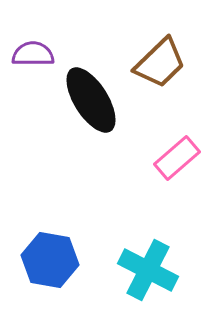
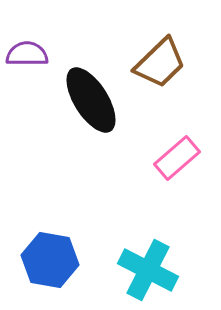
purple semicircle: moved 6 px left
